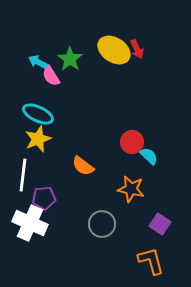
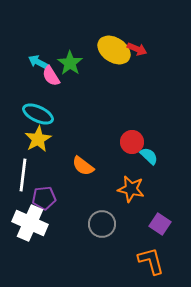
red arrow: rotated 42 degrees counterclockwise
green star: moved 4 px down
yellow star: rotated 8 degrees counterclockwise
